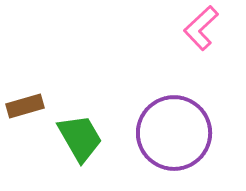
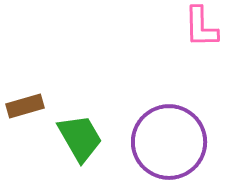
pink L-shape: moved 1 px up; rotated 48 degrees counterclockwise
purple circle: moved 5 px left, 9 px down
